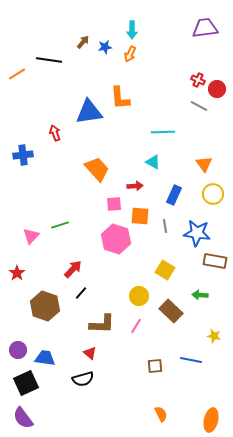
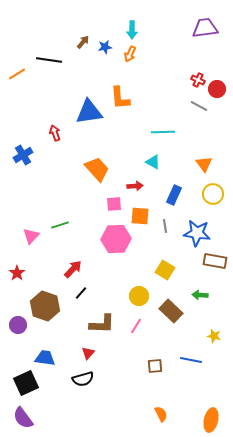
blue cross at (23, 155): rotated 24 degrees counterclockwise
pink hexagon at (116, 239): rotated 20 degrees counterclockwise
purple circle at (18, 350): moved 25 px up
red triangle at (90, 353): moved 2 px left; rotated 32 degrees clockwise
